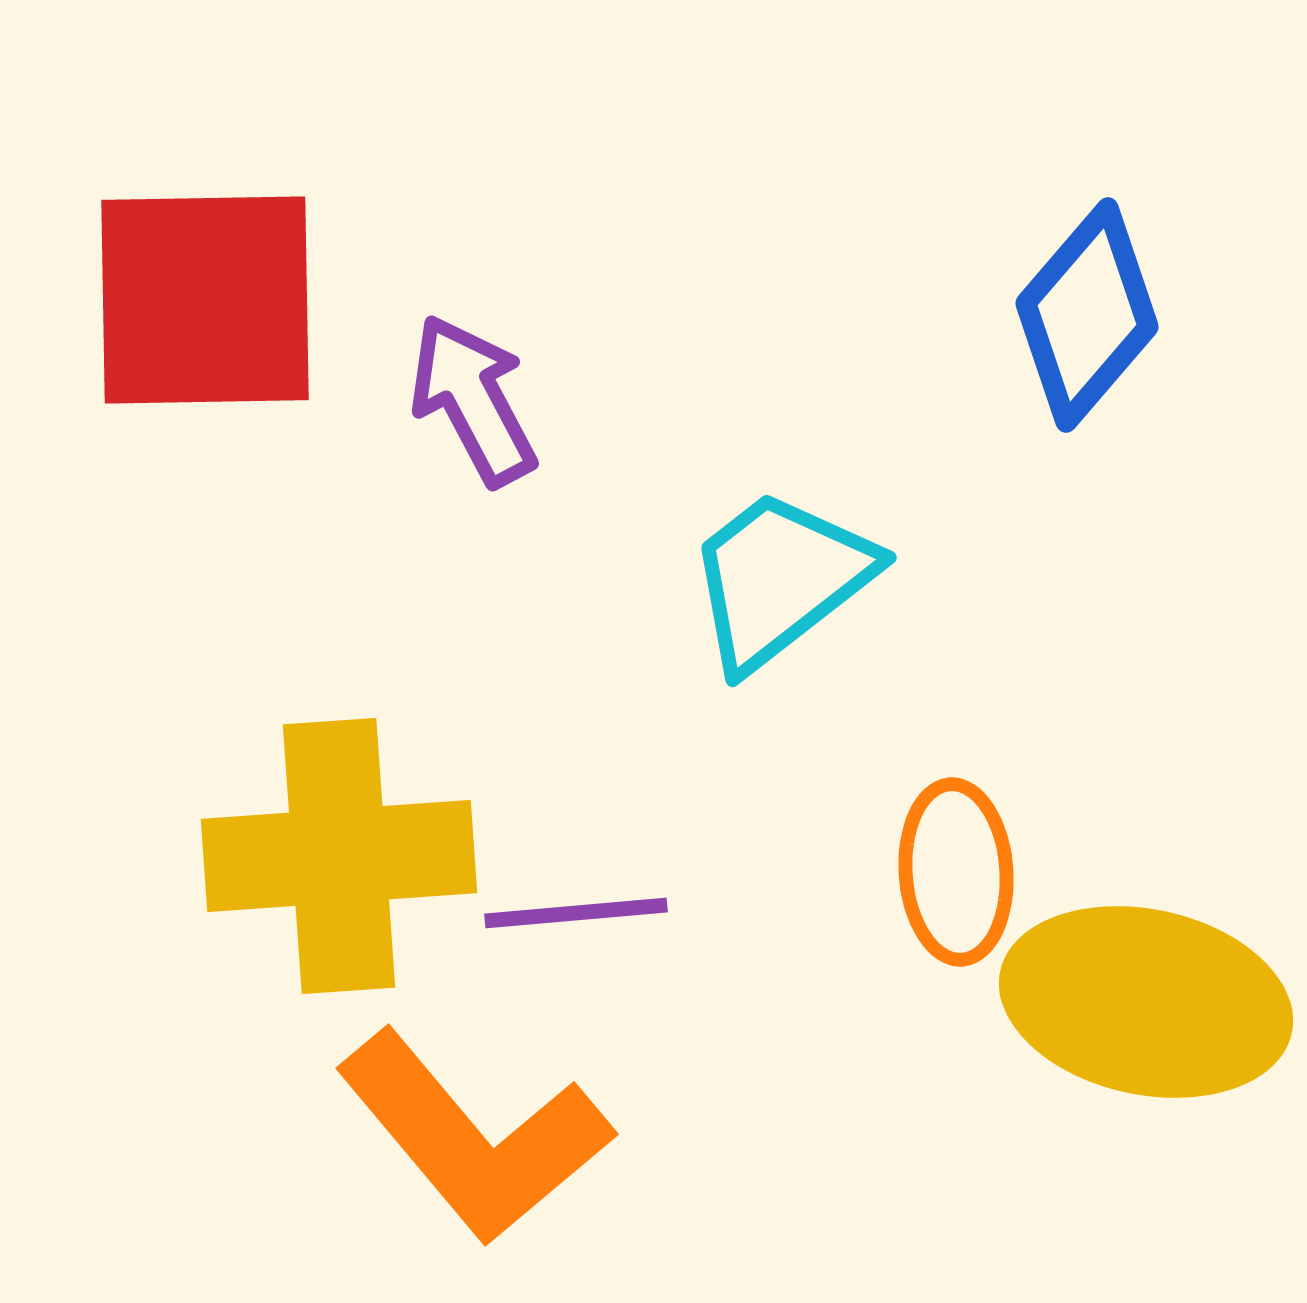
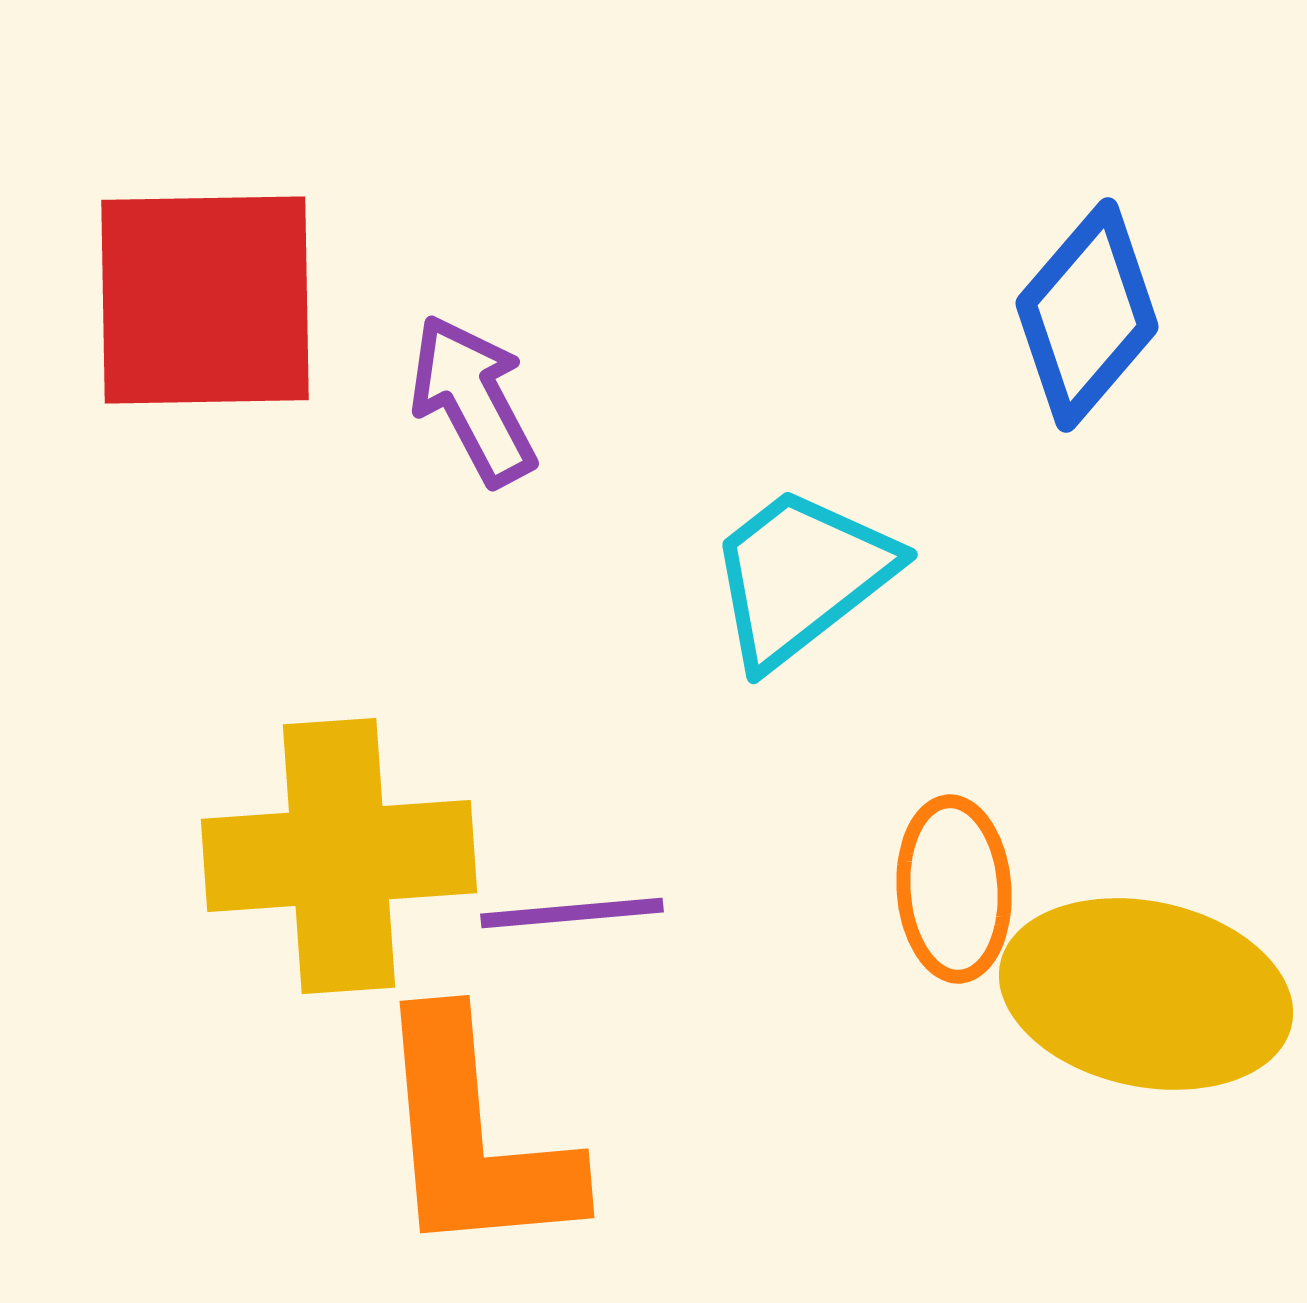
cyan trapezoid: moved 21 px right, 3 px up
orange ellipse: moved 2 px left, 17 px down
purple line: moved 4 px left
yellow ellipse: moved 8 px up
orange L-shape: rotated 35 degrees clockwise
